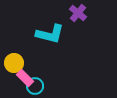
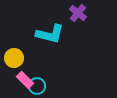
yellow circle: moved 5 px up
pink rectangle: moved 2 px down
cyan circle: moved 2 px right
